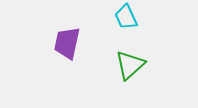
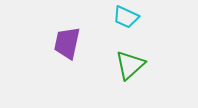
cyan trapezoid: rotated 40 degrees counterclockwise
